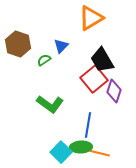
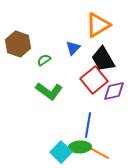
orange triangle: moved 7 px right, 7 px down
blue triangle: moved 12 px right, 2 px down
black trapezoid: moved 1 px right, 1 px up
red square: moved 1 px down
purple diamond: rotated 60 degrees clockwise
green L-shape: moved 1 px left, 13 px up
green ellipse: moved 1 px left
orange line: rotated 15 degrees clockwise
